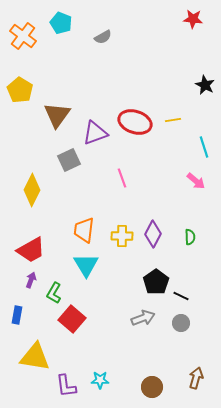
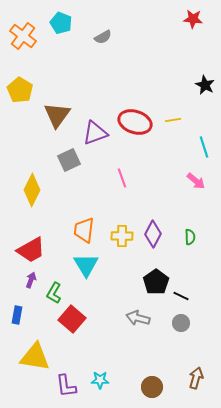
gray arrow: moved 5 px left; rotated 145 degrees counterclockwise
